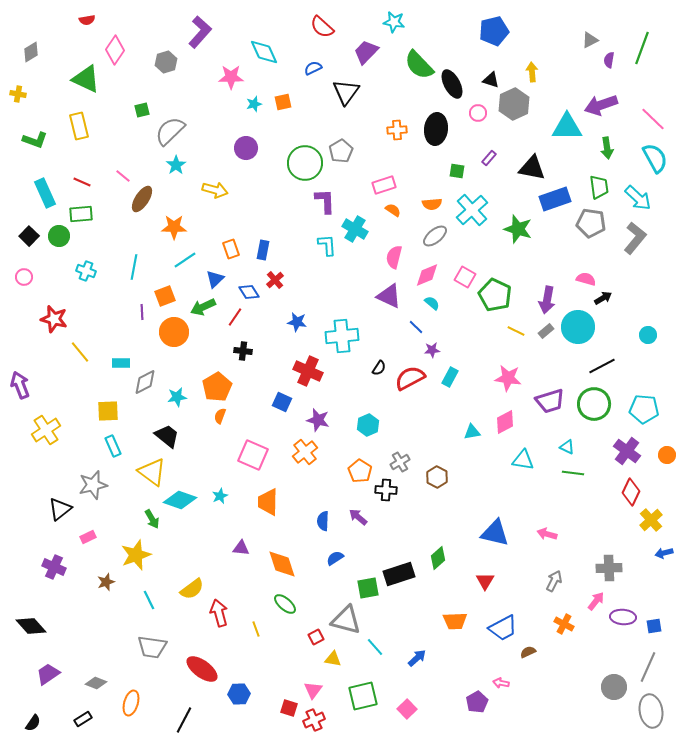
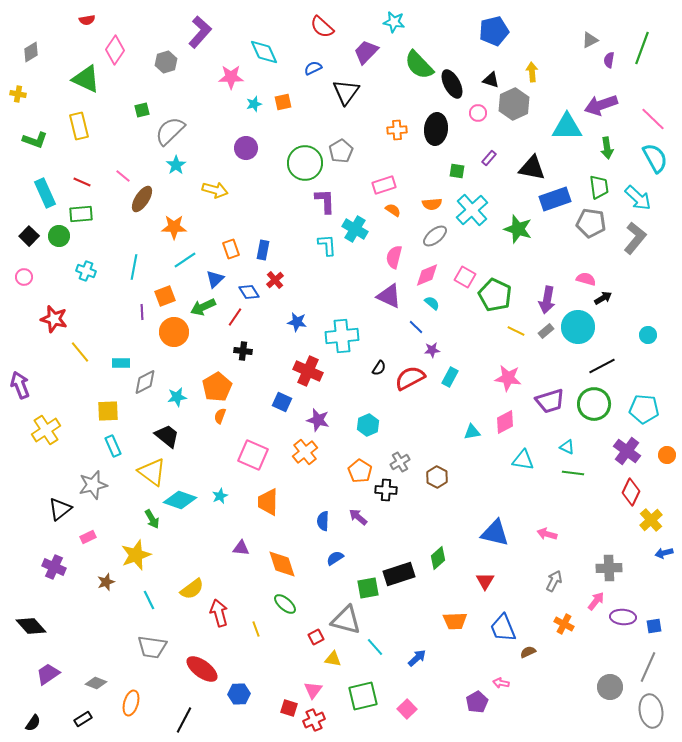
blue trapezoid at (503, 628): rotated 96 degrees clockwise
gray circle at (614, 687): moved 4 px left
